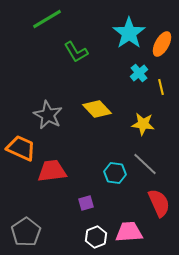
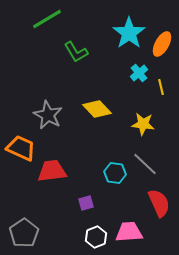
gray pentagon: moved 2 px left, 1 px down
